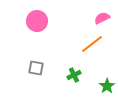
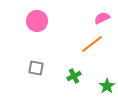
green cross: moved 1 px down
